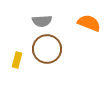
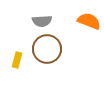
orange semicircle: moved 2 px up
